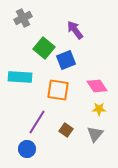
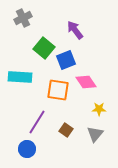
pink diamond: moved 11 px left, 4 px up
